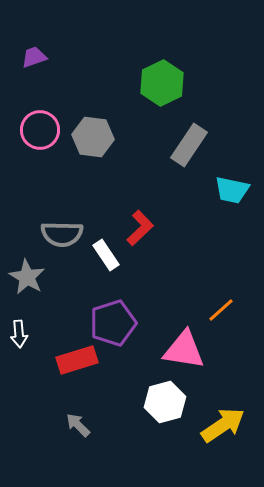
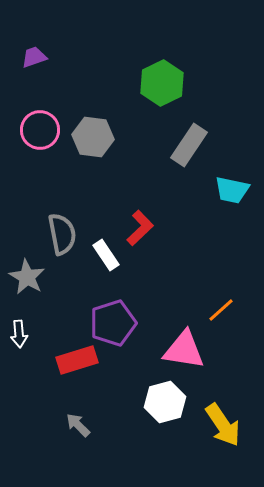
gray semicircle: rotated 102 degrees counterclockwise
yellow arrow: rotated 90 degrees clockwise
